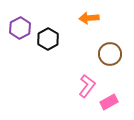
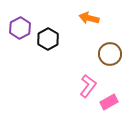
orange arrow: rotated 18 degrees clockwise
pink L-shape: moved 1 px right
